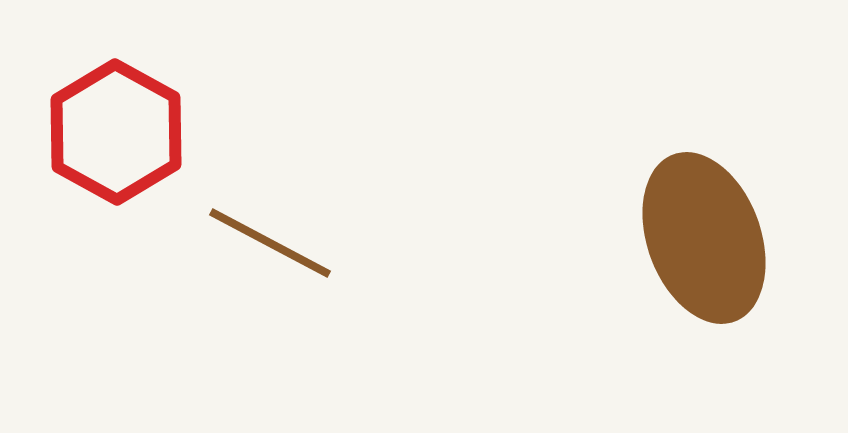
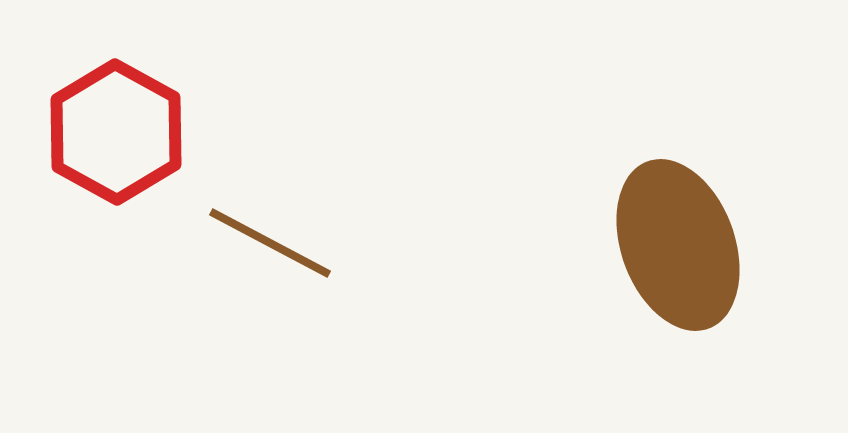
brown ellipse: moved 26 px left, 7 px down
